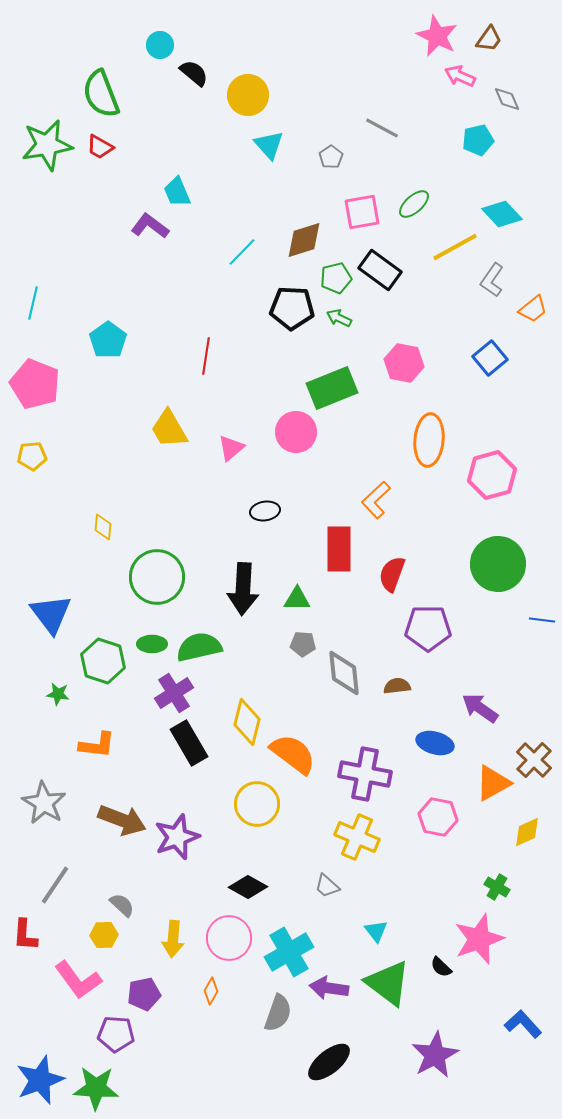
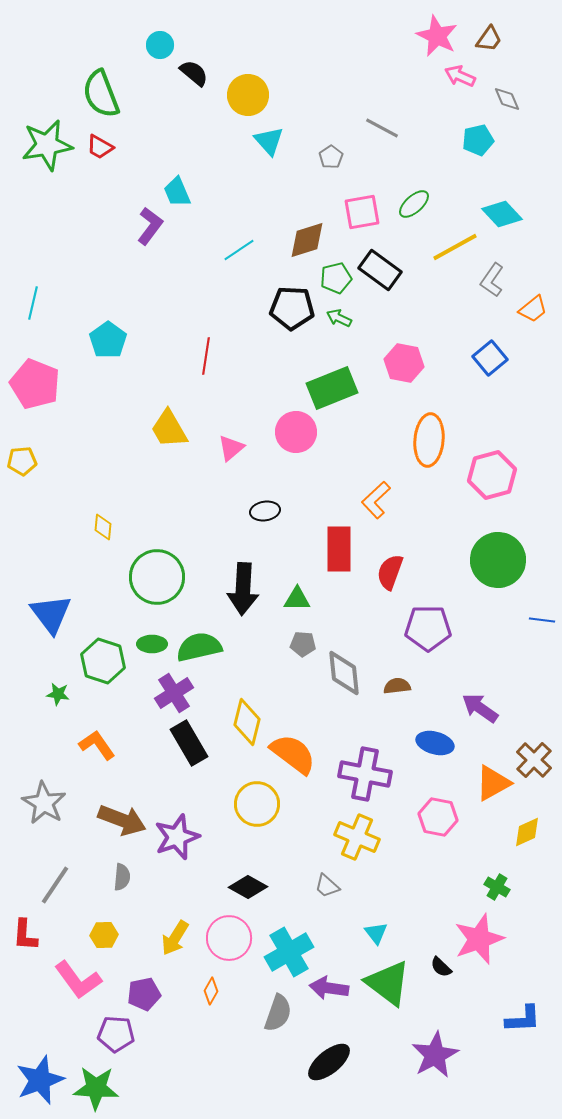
cyan triangle at (269, 145): moved 4 px up
purple L-shape at (150, 226): rotated 90 degrees clockwise
brown diamond at (304, 240): moved 3 px right
cyan line at (242, 252): moved 3 px left, 2 px up; rotated 12 degrees clockwise
yellow pentagon at (32, 456): moved 10 px left, 5 px down
green circle at (498, 564): moved 4 px up
red semicircle at (392, 574): moved 2 px left, 2 px up
orange L-shape at (97, 745): rotated 132 degrees counterclockwise
gray semicircle at (122, 905): moved 28 px up; rotated 52 degrees clockwise
cyan triangle at (376, 931): moved 2 px down
yellow arrow at (173, 939): moved 2 px right, 1 px up; rotated 27 degrees clockwise
blue L-shape at (523, 1024): moved 5 px up; rotated 129 degrees clockwise
